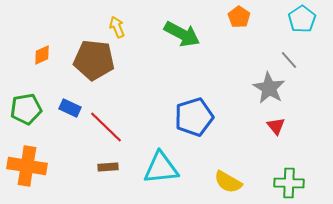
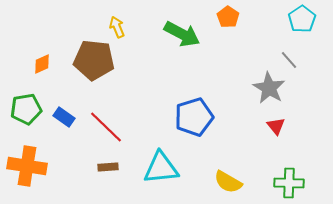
orange pentagon: moved 11 px left
orange diamond: moved 9 px down
blue rectangle: moved 6 px left, 9 px down; rotated 10 degrees clockwise
